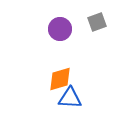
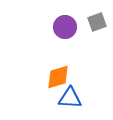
purple circle: moved 5 px right, 2 px up
orange diamond: moved 2 px left, 2 px up
